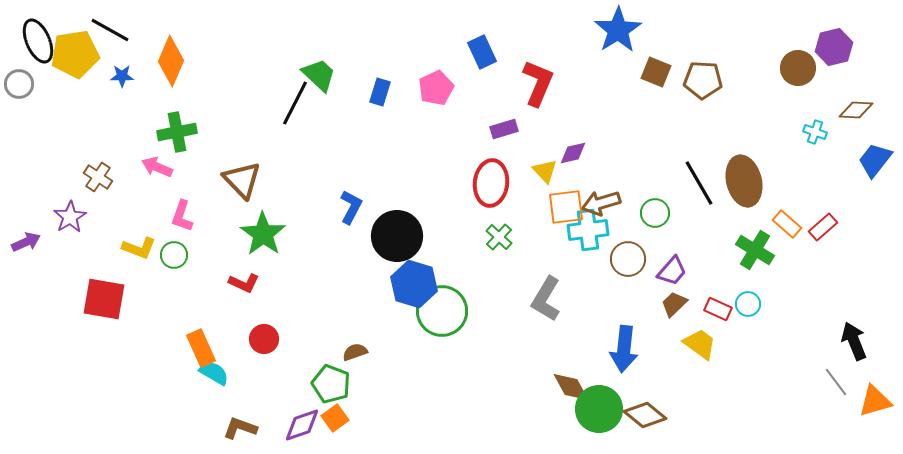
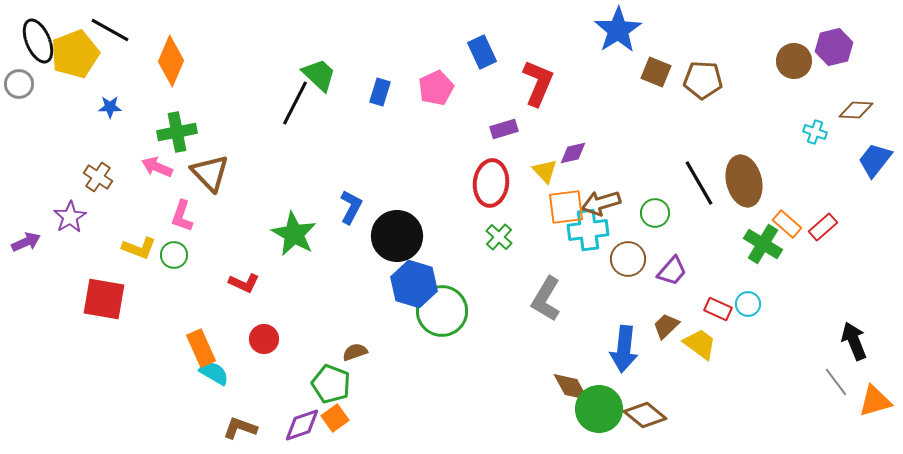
yellow pentagon at (75, 54): rotated 12 degrees counterclockwise
brown circle at (798, 68): moved 4 px left, 7 px up
blue star at (122, 76): moved 12 px left, 31 px down
brown triangle at (242, 180): moved 32 px left, 7 px up
green star at (263, 234): moved 31 px right; rotated 6 degrees counterclockwise
green cross at (755, 250): moved 8 px right, 6 px up
brown trapezoid at (674, 304): moved 8 px left, 22 px down
